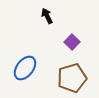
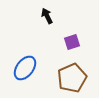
purple square: rotated 28 degrees clockwise
brown pentagon: rotated 8 degrees counterclockwise
